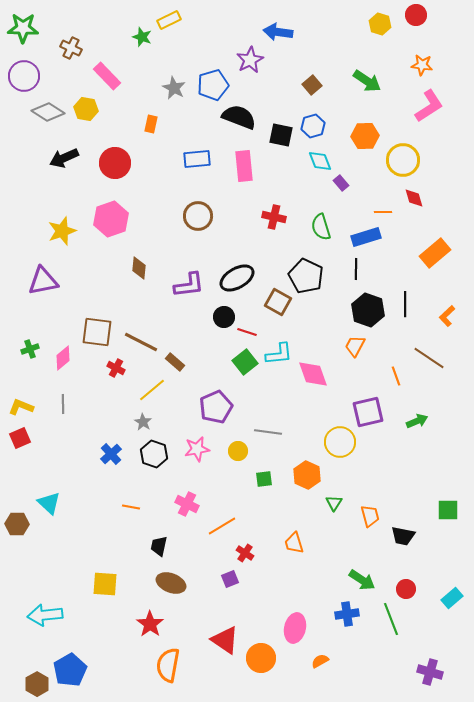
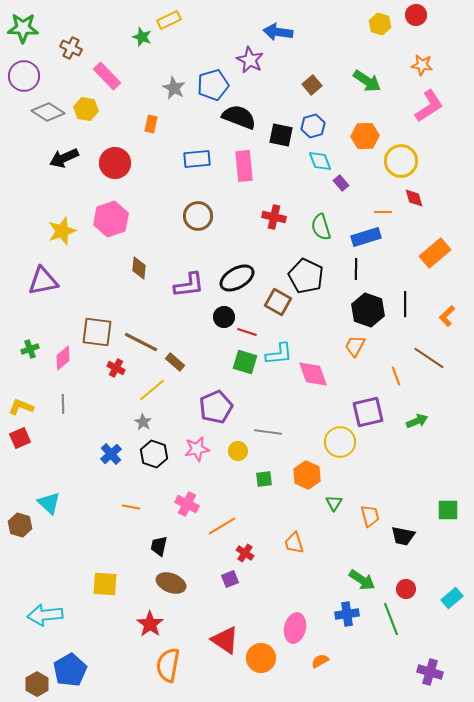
purple star at (250, 60): rotated 16 degrees counterclockwise
yellow circle at (403, 160): moved 2 px left, 1 px down
green square at (245, 362): rotated 35 degrees counterclockwise
brown hexagon at (17, 524): moved 3 px right, 1 px down; rotated 15 degrees clockwise
